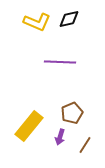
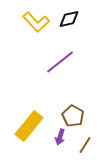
yellow L-shape: moved 1 px left; rotated 24 degrees clockwise
purple line: rotated 40 degrees counterclockwise
brown pentagon: moved 1 px right, 3 px down; rotated 20 degrees counterclockwise
